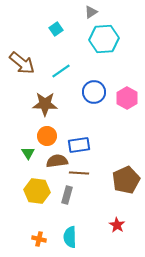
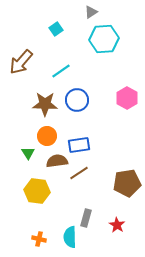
brown arrow: moved 1 px left, 1 px up; rotated 92 degrees clockwise
blue circle: moved 17 px left, 8 px down
brown line: rotated 36 degrees counterclockwise
brown pentagon: moved 1 px right, 3 px down; rotated 16 degrees clockwise
gray rectangle: moved 19 px right, 23 px down
